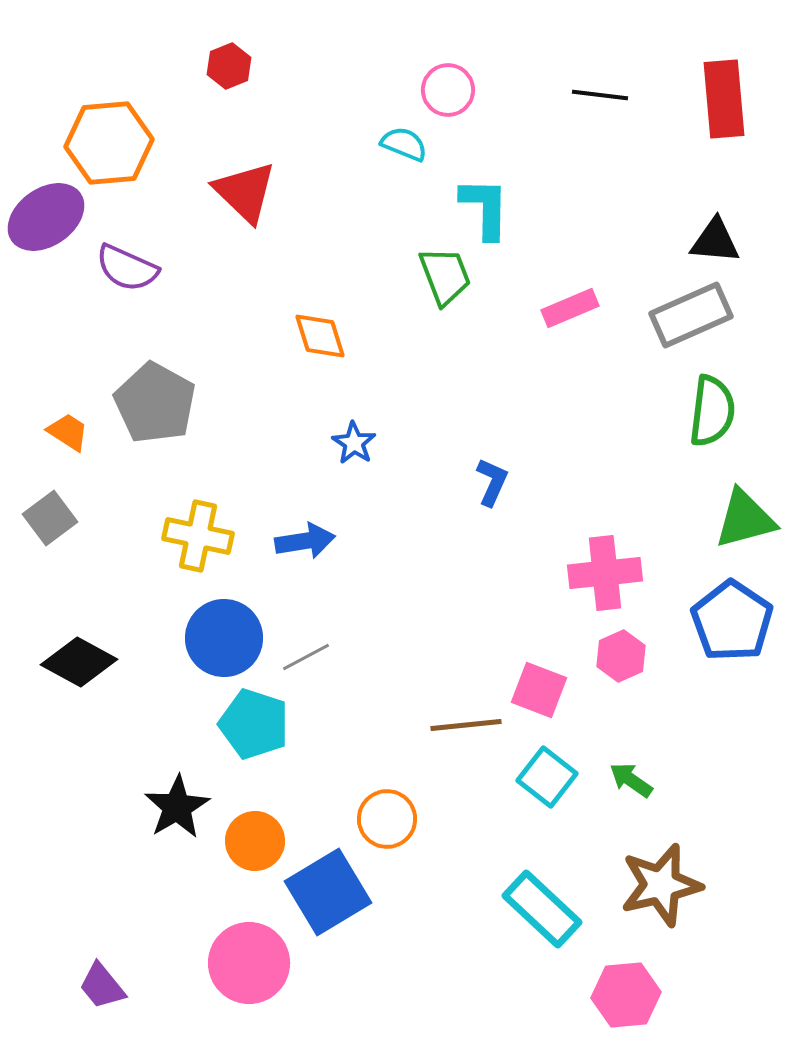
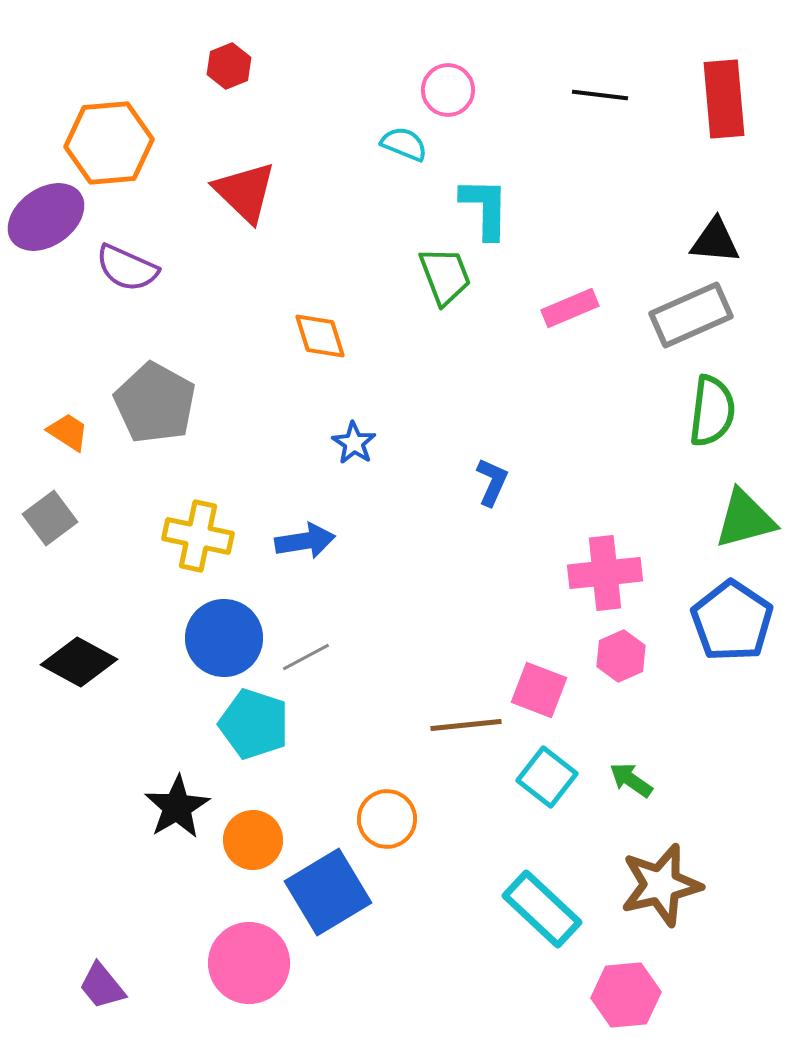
orange circle at (255, 841): moved 2 px left, 1 px up
